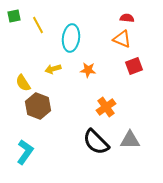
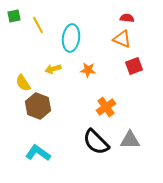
cyan L-shape: moved 13 px right, 1 px down; rotated 90 degrees counterclockwise
